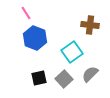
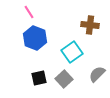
pink line: moved 3 px right, 1 px up
gray semicircle: moved 7 px right
